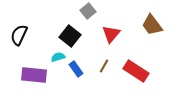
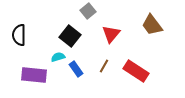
black semicircle: rotated 25 degrees counterclockwise
